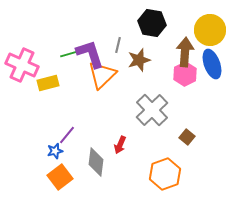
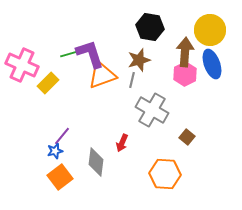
black hexagon: moved 2 px left, 4 px down
gray line: moved 14 px right, 35 px down
orange triangle: rotated 24 degrees clockwise
yellow rectangle: rotated 30 degrees counterclockwise
gray cross: rotated 16 degrees counterclockwise
purple line: moved 5 px left, 1 px down
red arrow: moved 2 px right, 2 px up
orange hexagon: rotated 24 degrees clockwise
